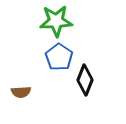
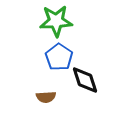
black diamond: rotated 40 degrees counterclockwise
brown semicircle: moved 25 px right, 5 px down
